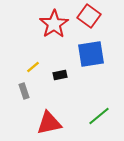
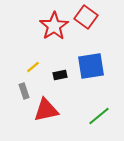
red square: moved 3 px left, 1 px down
red star: moved 2 px down
blue square: moved 12 px down
red triangle: moved 3 px left, 13 px up
